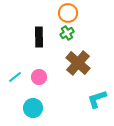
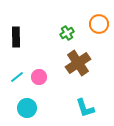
orange circle: moved 31 px right, 11 px down
black rectangle: moved 23 px left
brown cross: rotated 15 degrees clockwise
cyan line: moved 2 px right
cyan L-shape: moved 12 px left, 9 px down; rotated 90 degrees counterclockwise
cyan circle: moved 6 px left
